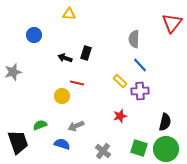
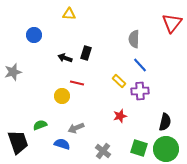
yellow rectangle: moved 1 px left
gray arrow: moved 2 px down
